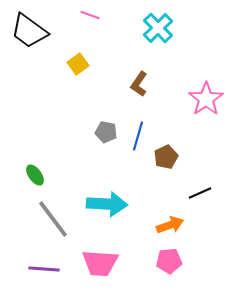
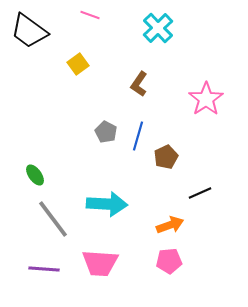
gray pentagon: rotated 15 degrees clockwise
